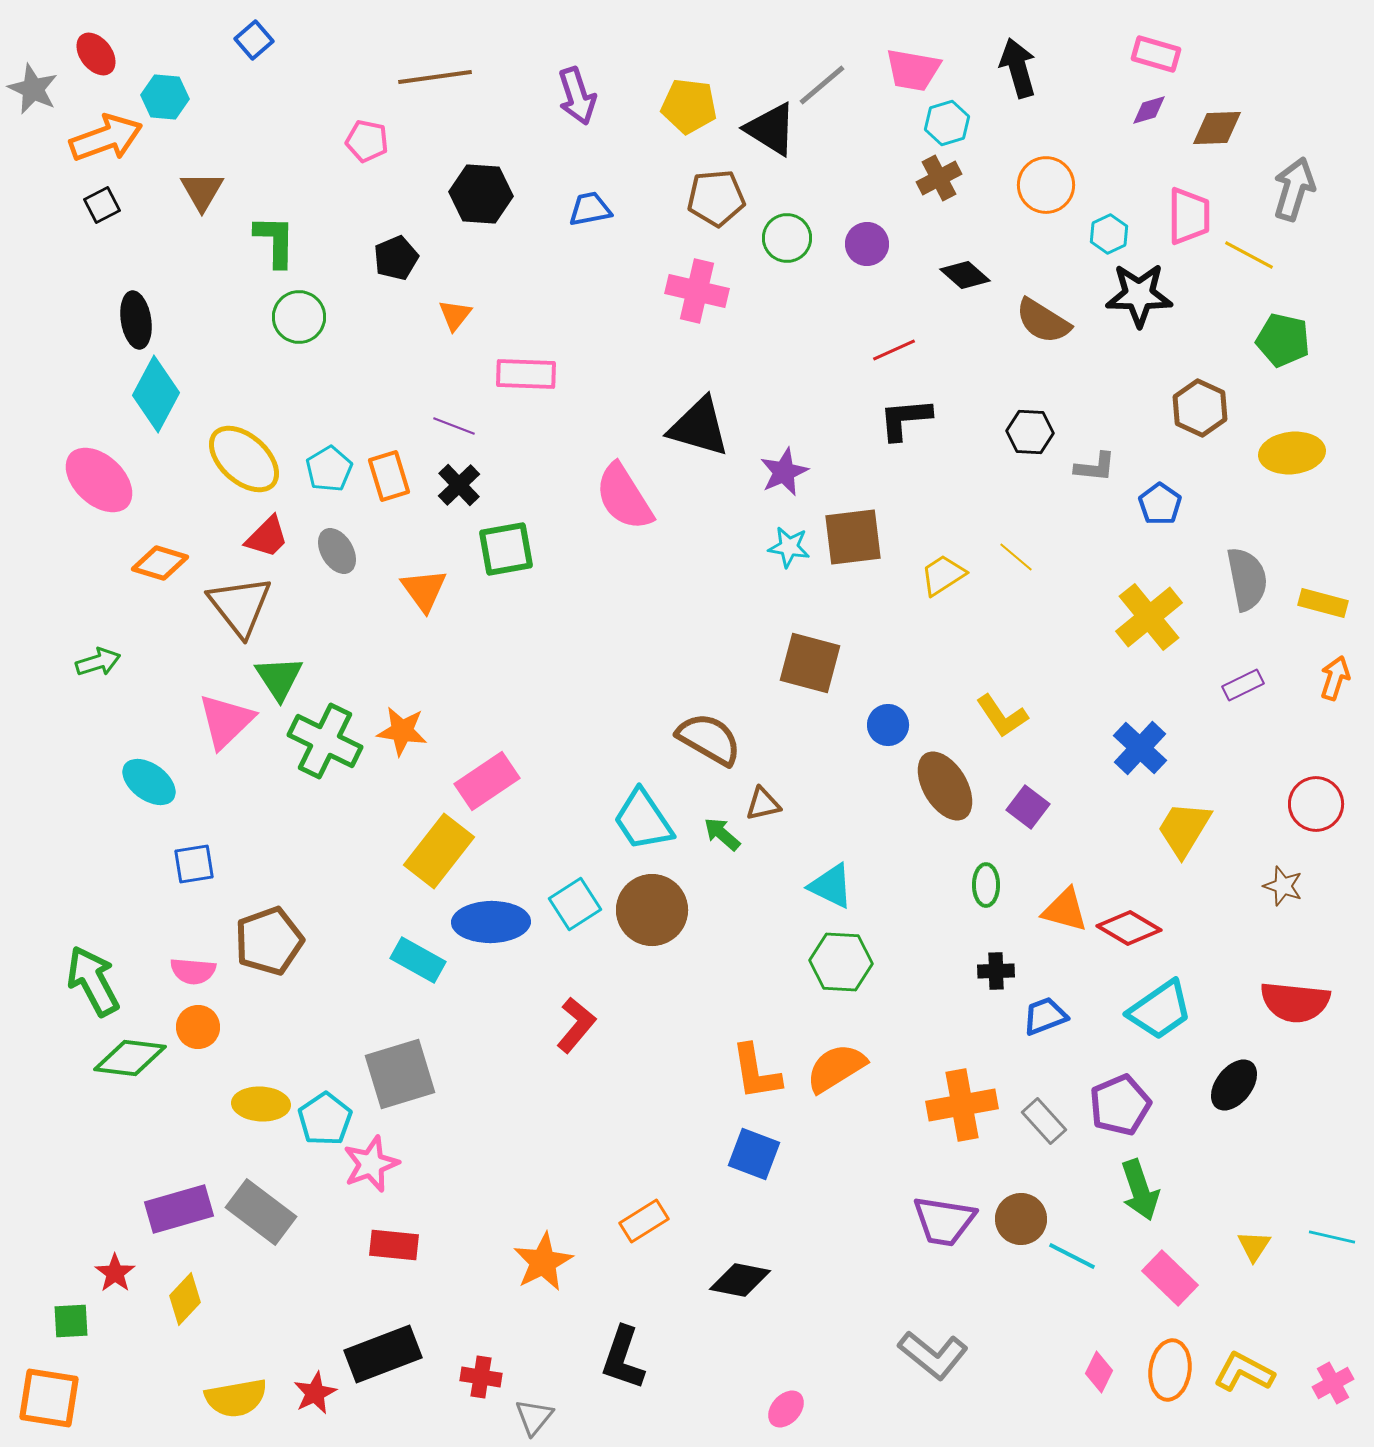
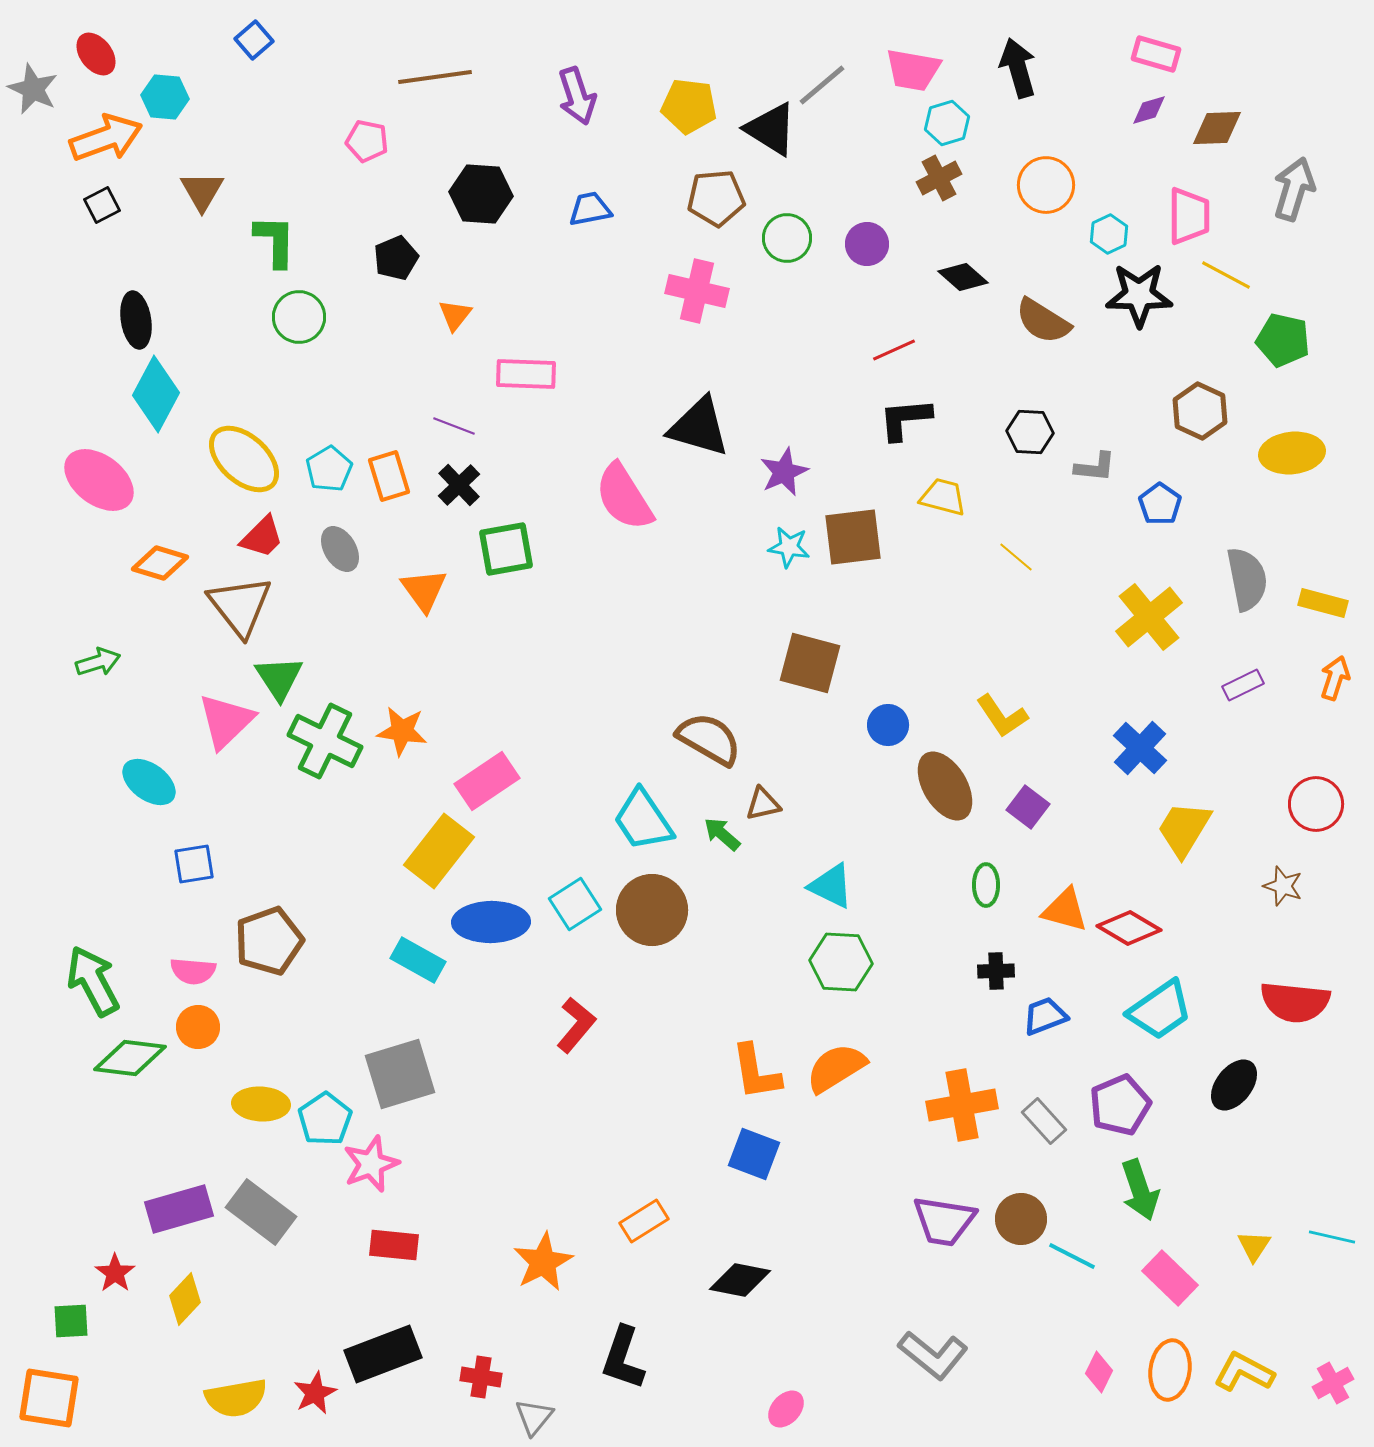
yellow line at (1249, 255): moved 23 px left, 20 px down
black diamond at (965, 275): moved 2 px left, 2 px down
brown hexagon at (1200, 408): moved 3 px down
pink ellipse at (99, 480): rotated 6 degrees counterclockwise
red trapezoid at (267, 537): moved 5 px left
gray ellipse at (337, 551): moved 3 px right, 2 px up
yellow trapezoid at (943, 575): moved 78 px up; rotated 48 degrees clockwise
